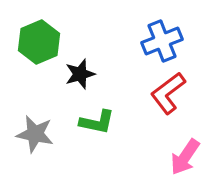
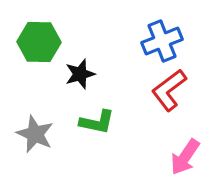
green hexagon: rotated 24 degrees clockwise
red L-shape: moved 1 px right, 3 px up
gray star: rotated 12 degrees clockwise
